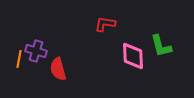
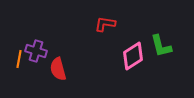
pink diamond: rotated 60 degrees clockwise
